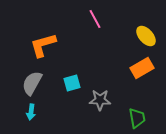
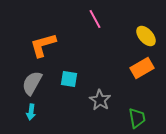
cyan square: moved 3 px left, 4 px up; rotated 24 degrees clockwise
gray star: rotated 30 degrees clockwise
